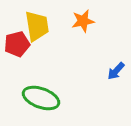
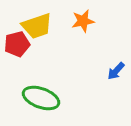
yellow trapezoid: rotated 80 degrees clockwise
